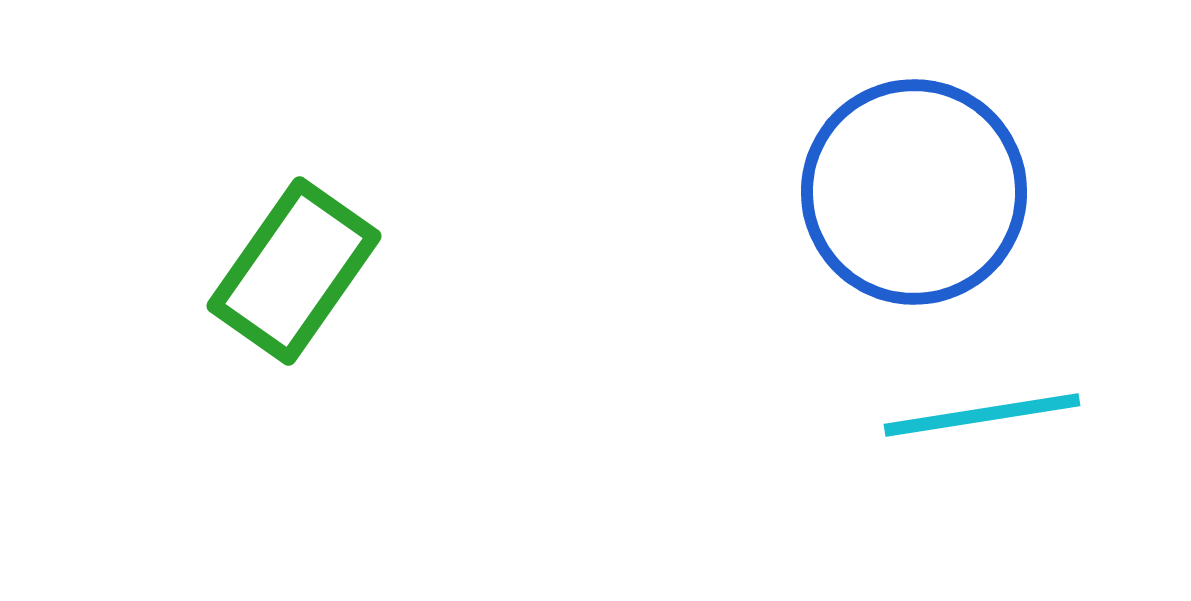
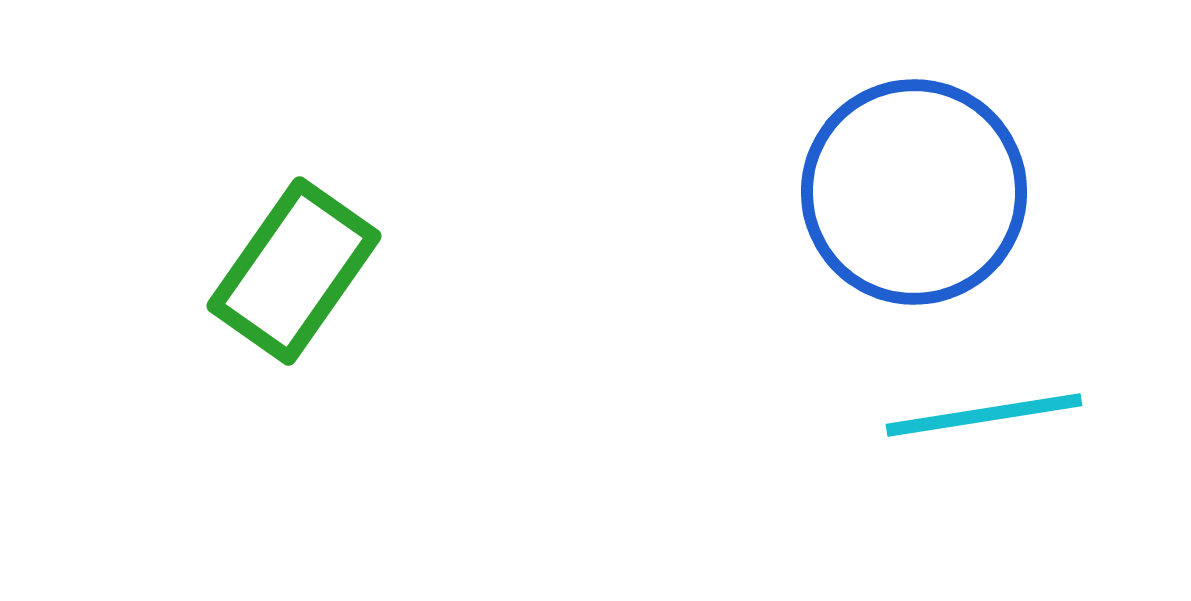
cyan line: moved 2 px right
